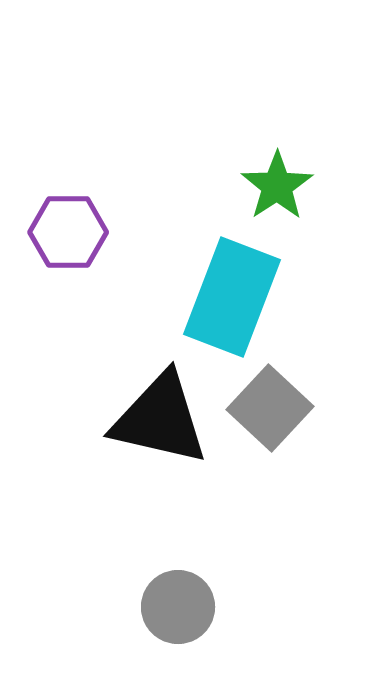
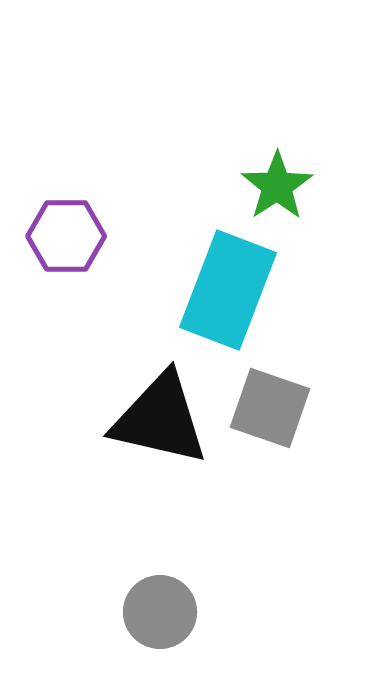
purple hexagon: moved 2 px left, 4 px down
cyan rectangle: moved 4 px left, 7 px up
gray square: rotated 24 degrees counterclockwise
gray circle: moved 18 px left, 5 px down
